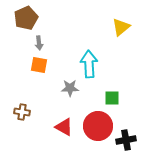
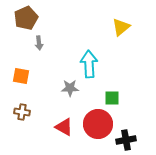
orange square: moved 18 px left, 11 px down
red circle: moved 2 px up
